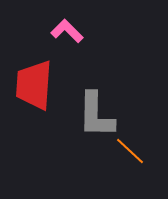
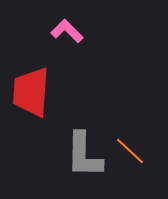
red trapezoid: moved 3 px left, 7 px down
gray L-shape: moved 12 px left, 40 px down
